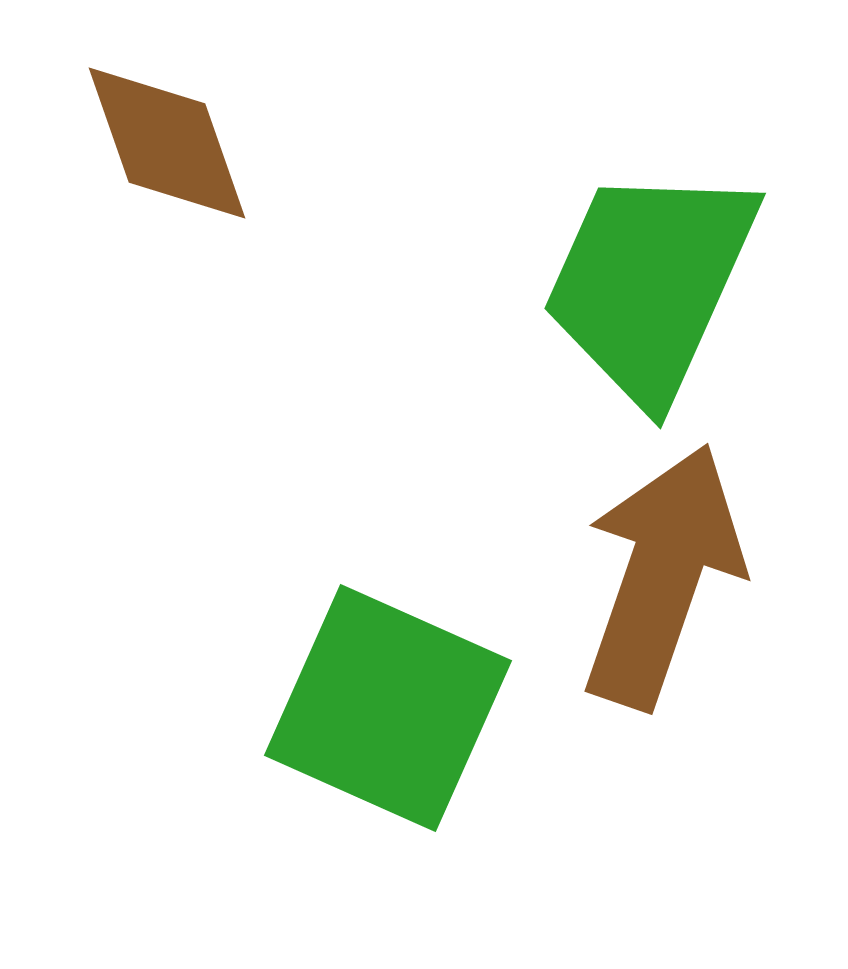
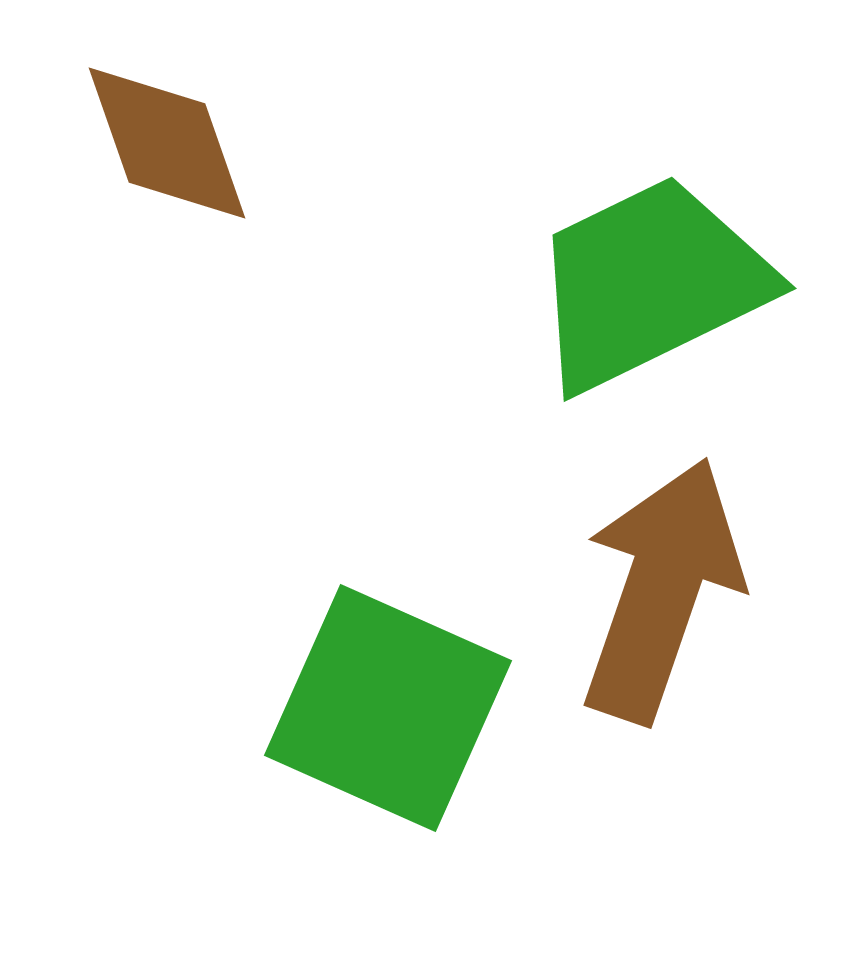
green trapezoid: rotated 40 degrees clockwise
brown arrow: moved 1 px left, 14 px down
